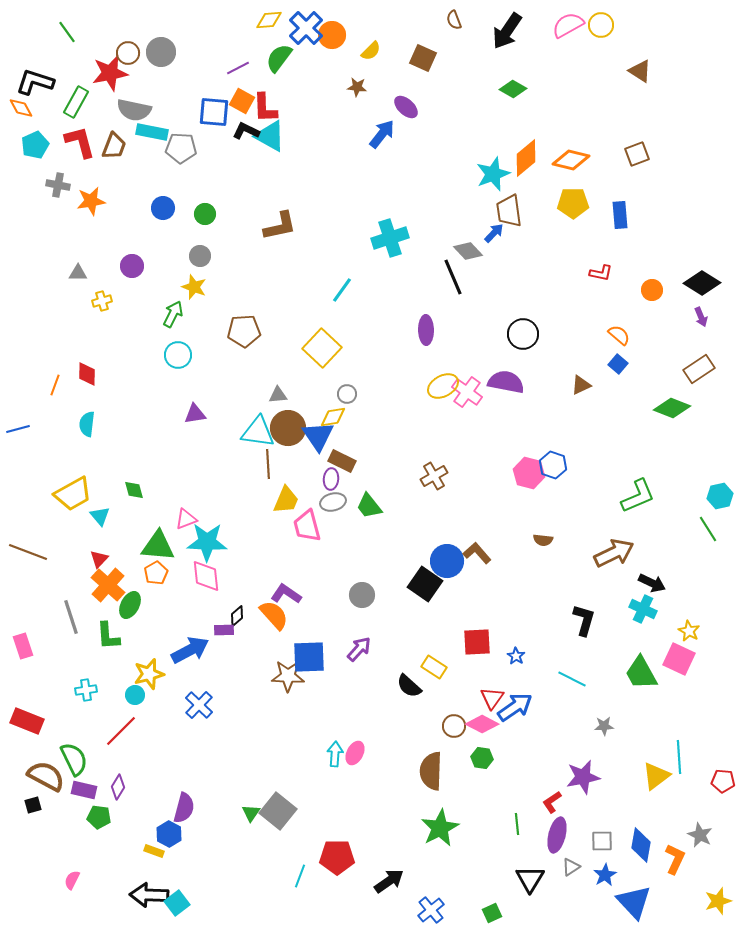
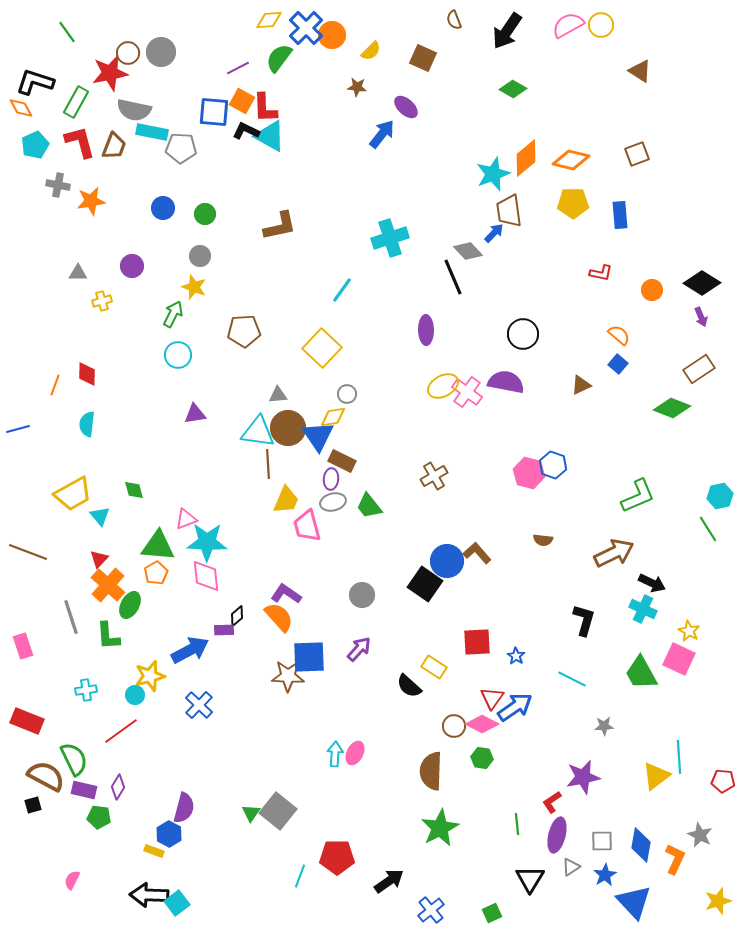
orange semicircle at (274, 615): moved 5 px right, 2 px down
yellow star at (149, 674): moved 1 px right, 2 px down
red line at (121, 731): rotated 9 degrees clockwise
